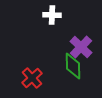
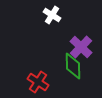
white cross: rotated 30 degrees clockwise
red cross: moved 6 px right, 4 px down; rotated 15 degrees counterclockwise
